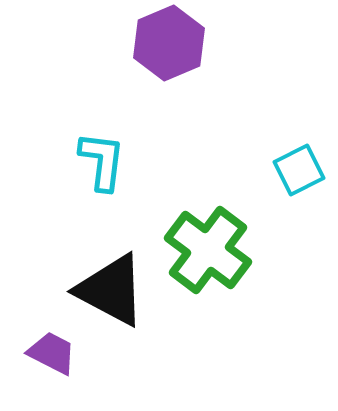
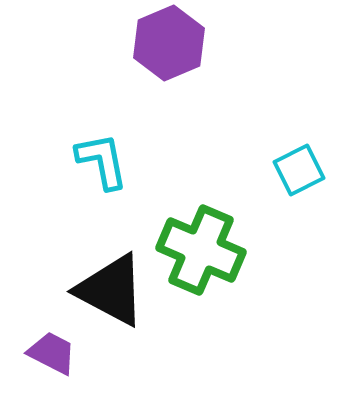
cyan L-shape: rotated 18 degrees counterclockwise
green cross: moved 7 px left; rotated 14 degrees counterclockwise
